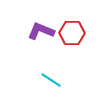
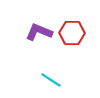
purple L-shape: moved 2 px left, 1 px down
